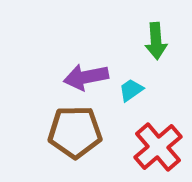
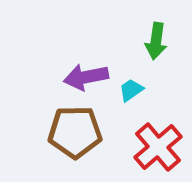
green arrow: rotated 12 degrees clockwise
